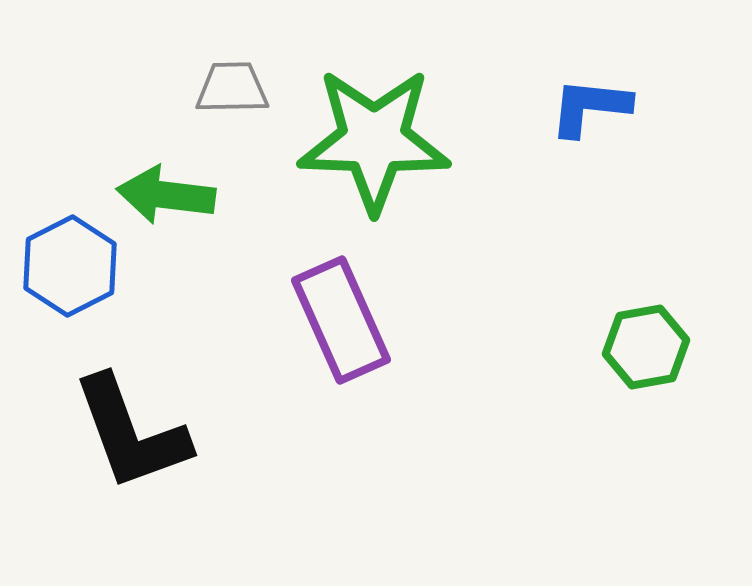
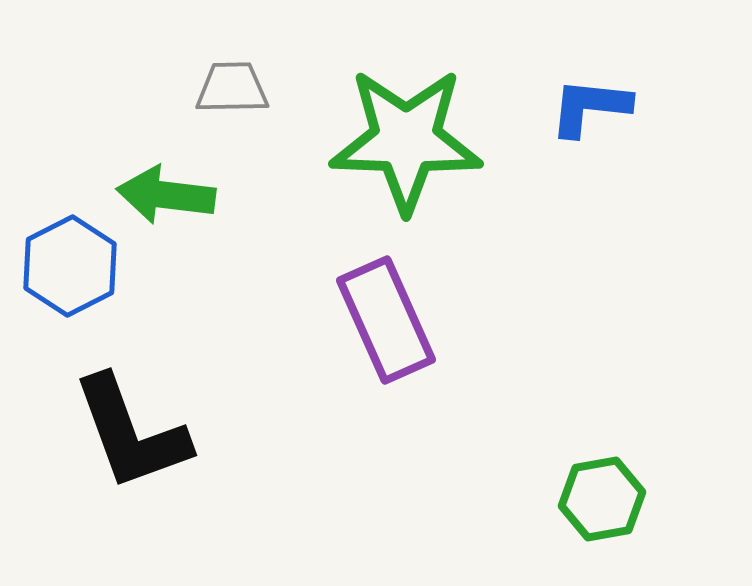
green star: moved 32 px right
purple rectangle: moved 45 px right
green hexagon: moved 44 px left, 152 px down
